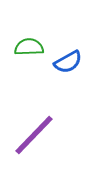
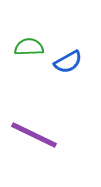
purple line: rotated 72 degrees clockwise
